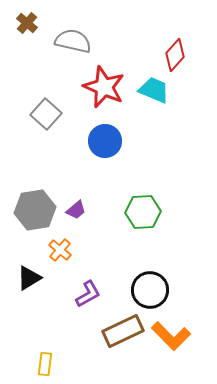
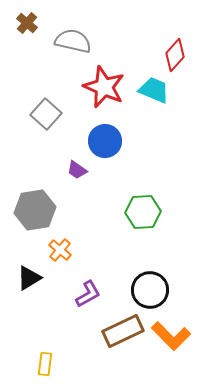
purple trapezoid: moved 1 px right, 40 px up; rotated 75 degrees clockwise
